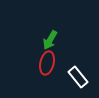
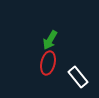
red ellipse: moved 1 px right
